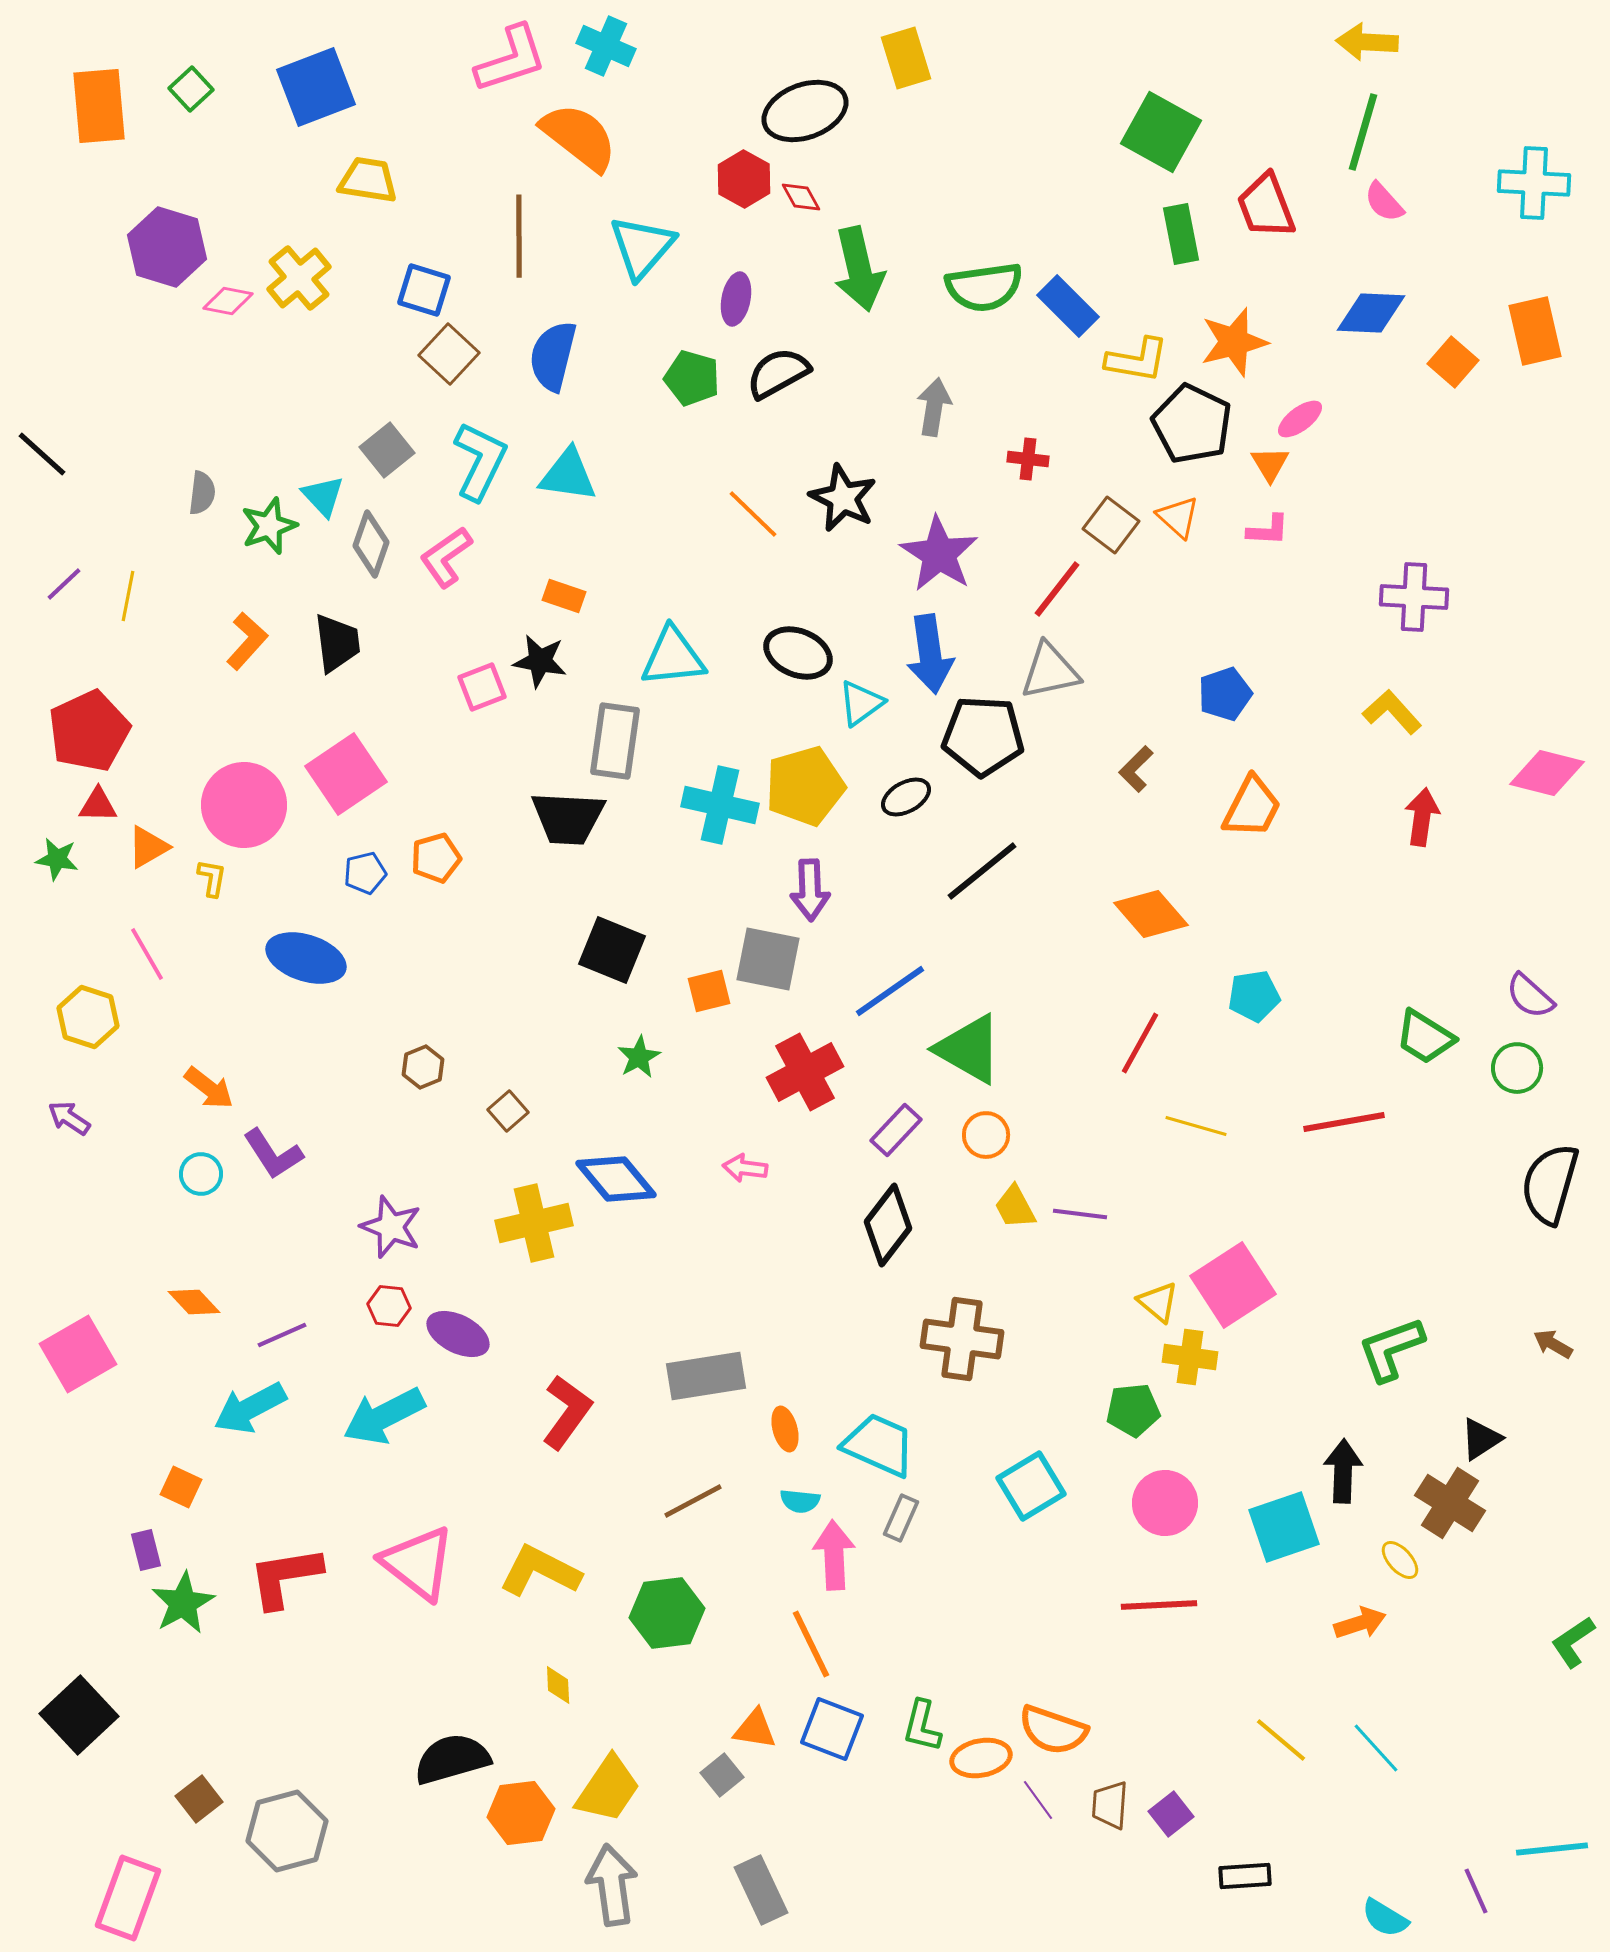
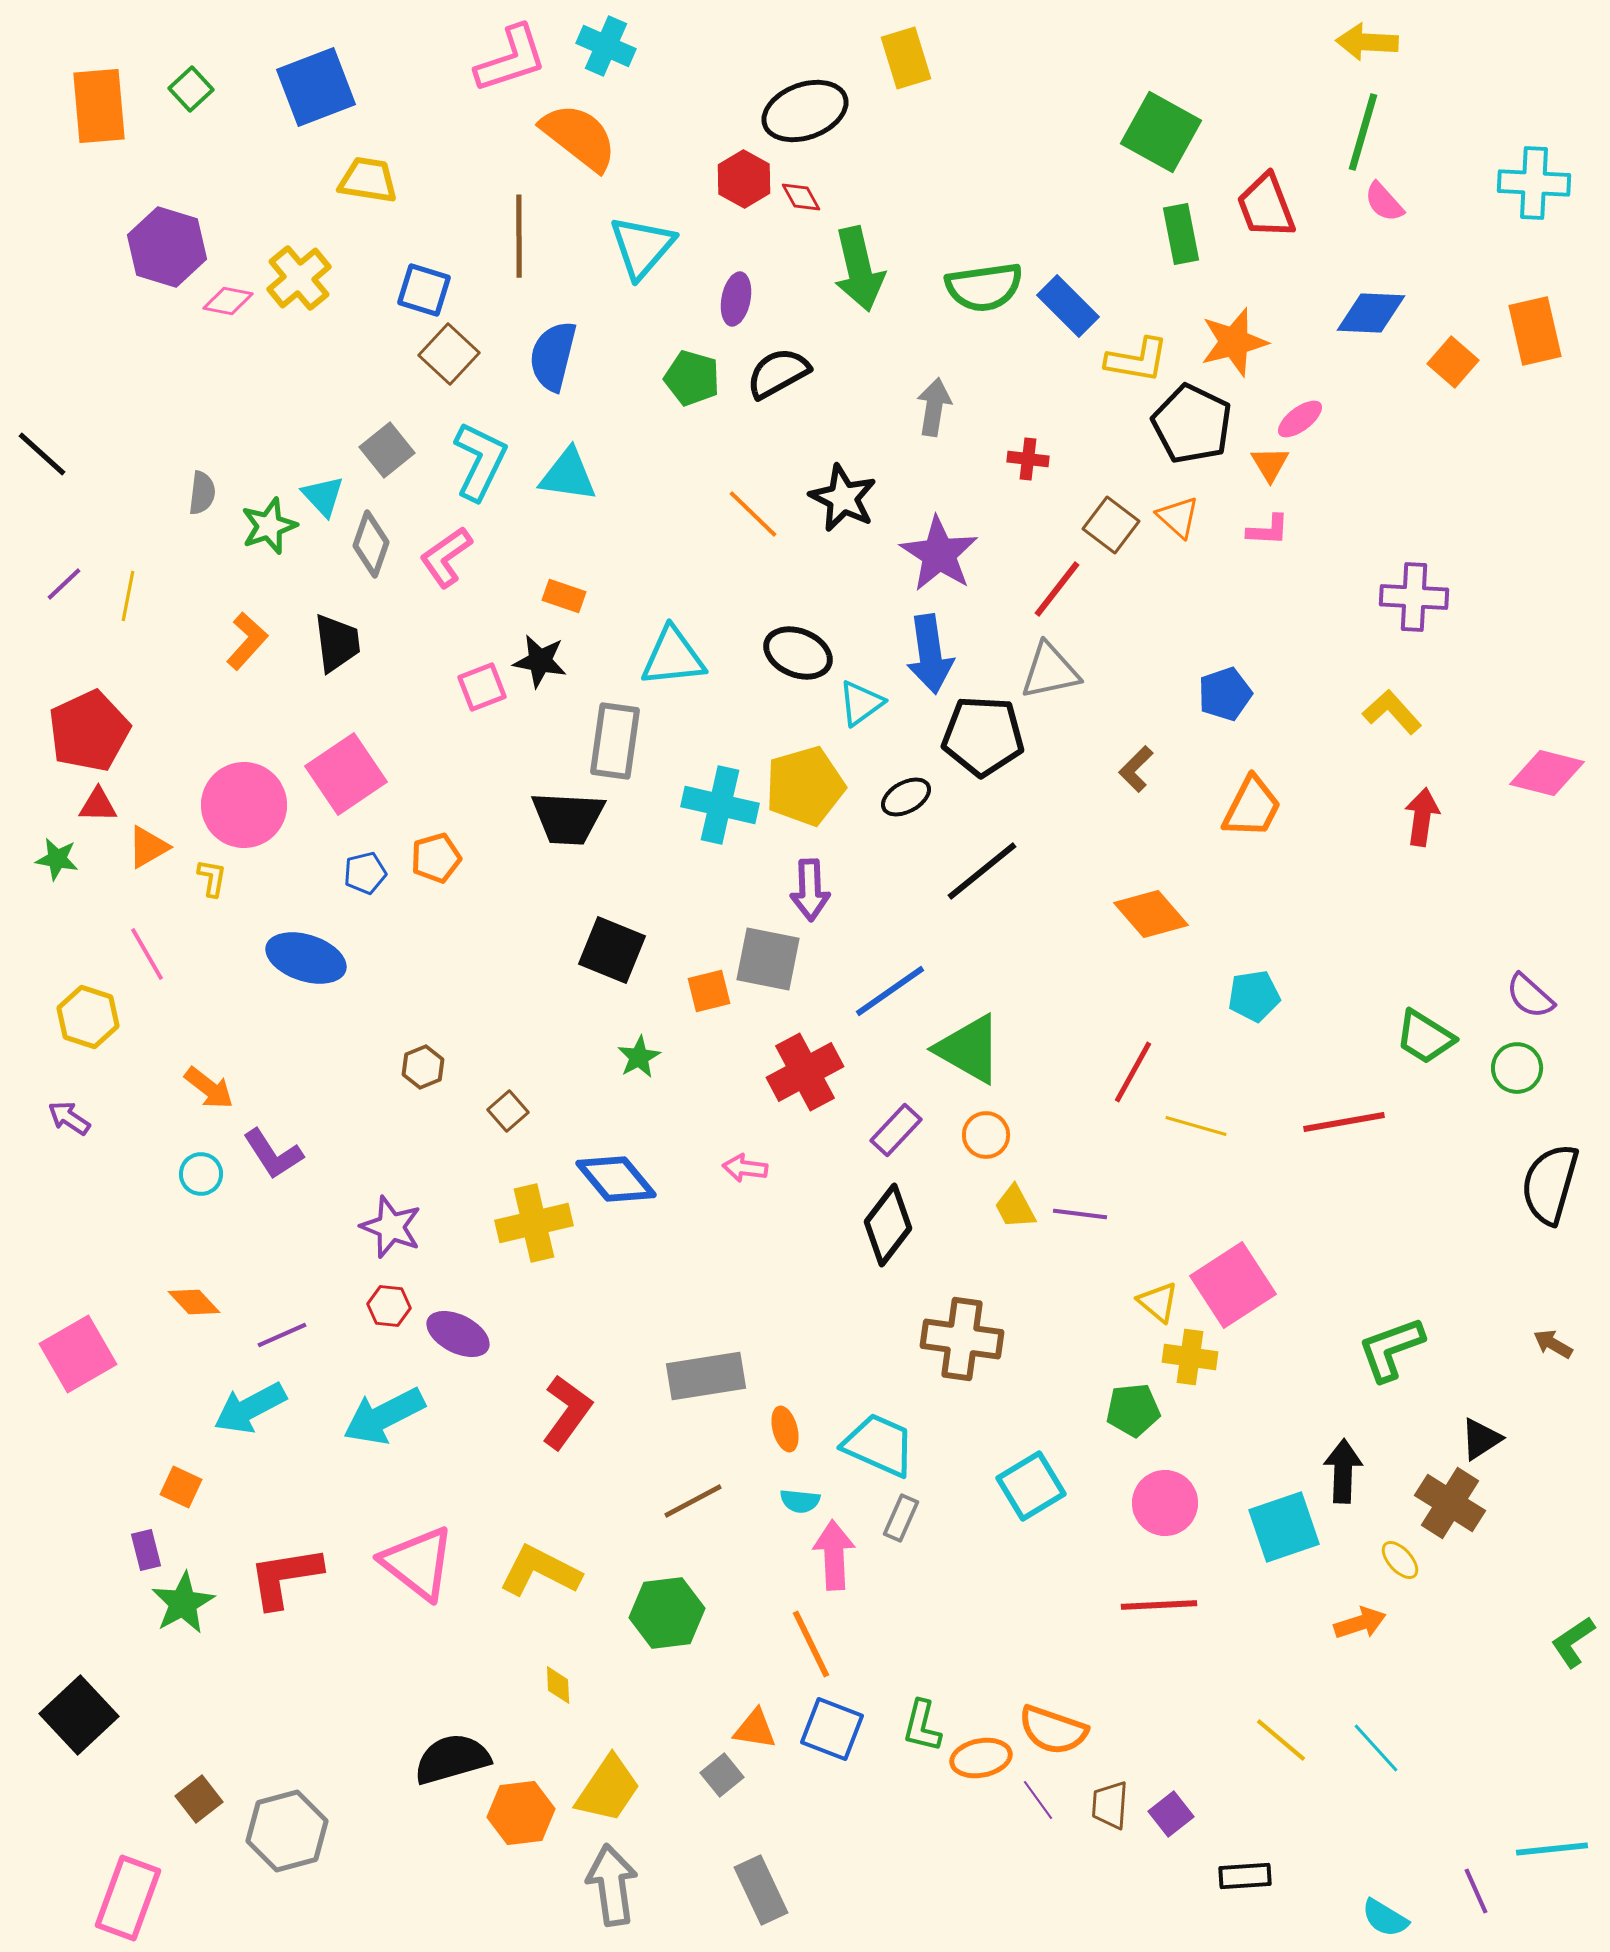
red line at (1140, 1043): moved 7 px left, 29 px down
